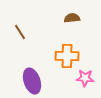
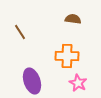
brown semicircle: moved 1 px right, 1 px down; rotated 14 degrees clockwise
pink star: moved 7 px left, 5 px down; rotated 24 degrees clockwise
